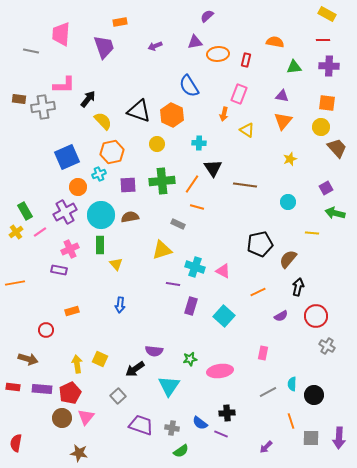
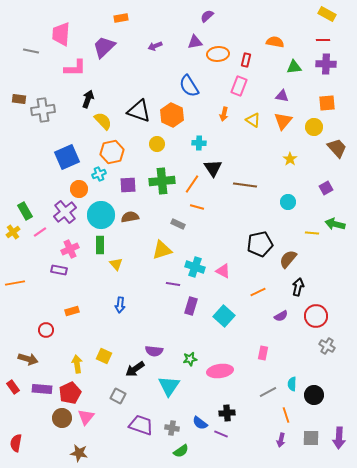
orange rectangle at (120, 22): moved 1 px right, 4 px up
purple trapezoid at (104, 47): rotated 115 degrees counterclockwise
purple cross at (329, 66): moved 3 px left, 2 px up
pink L-shape at (64, 85): moved 11 px right, 17 px up
pink rectangle at (239, 94): moved 8 px up
black arrow at (88, 99): rotated 18 degrees counterclockwise
orange square at (327, 103): rotated 12 degrees counterclockwise
gray cross at (43, 107): moved 3 px down
yellow circle at (321, 127): moved 7 px left
yellow triangle at (247, 130): moved 6 px right, 10 px up
yellow star at (290, 159): rotated 16 degrees counterclockwise
orange circle at (78, 187): moved 1 px right, 2 px down
purple cross at (65, 212): rotated 10 degrees counterclockwise
green arrow at (335, 213): moved 11 px down
yellow cross at (16, 232): moved 3 px left
yellow square at (100, 359): moved 4 px right, 3 px up
red rectangle at (13, 387): rotated 48 degrees clockwise
gray square at (118, 396): rotated 21 degrees counterclockwise
orange line at (291, 421): moved 5 px left, 6 px up
purple arrow at (266, 447): moved 15 px right, 7 px up; rotated 32 degrees counterclockwise
